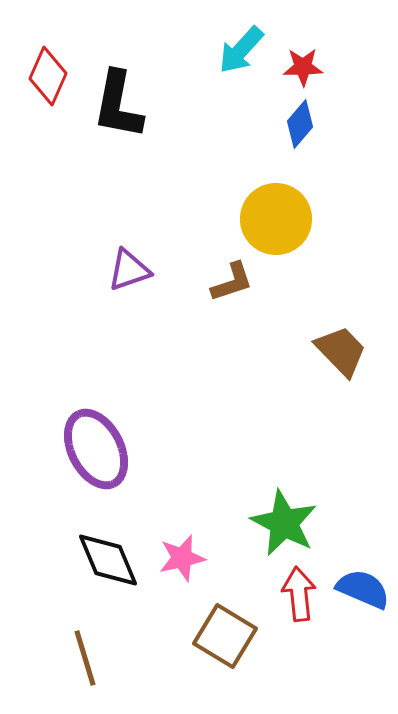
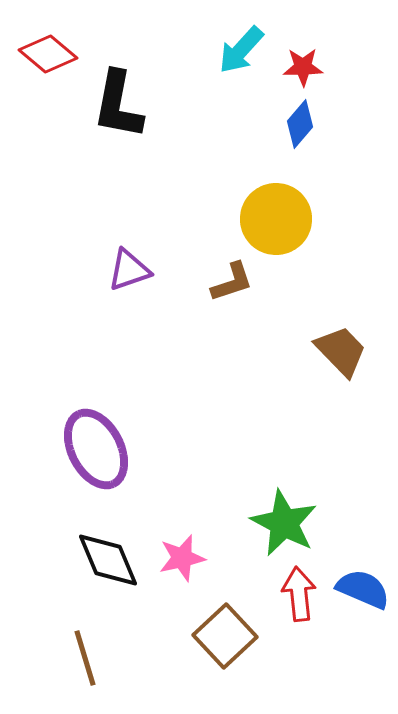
red diamond: moved 22 px up; rotated 74 degrees counterclockwise
brown square: rotated 16 degrees clockwise
